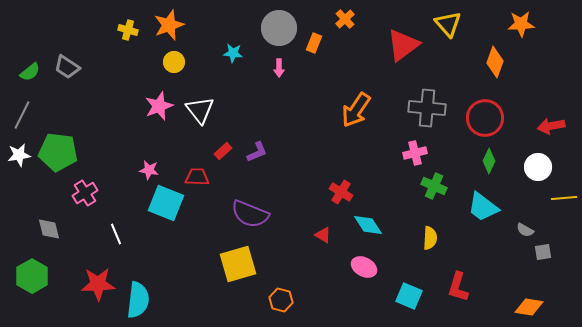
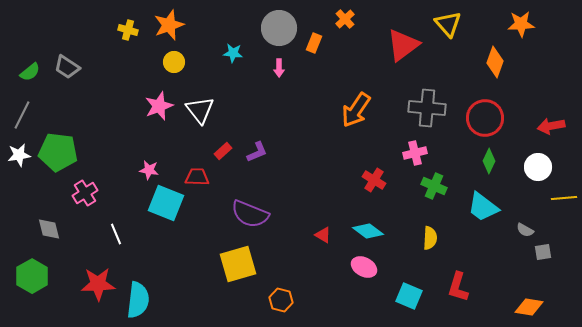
red cross at (341, 192): moved 33 px right, 12 px up
cyan diamond at (368, 225): moved 6 px down; rotated 20 degrees counterclockwise
